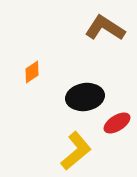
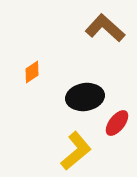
brown L-shape: rotated 9 degrees clockwise
red ellipse: rotated 20 degrees counterclockwise
